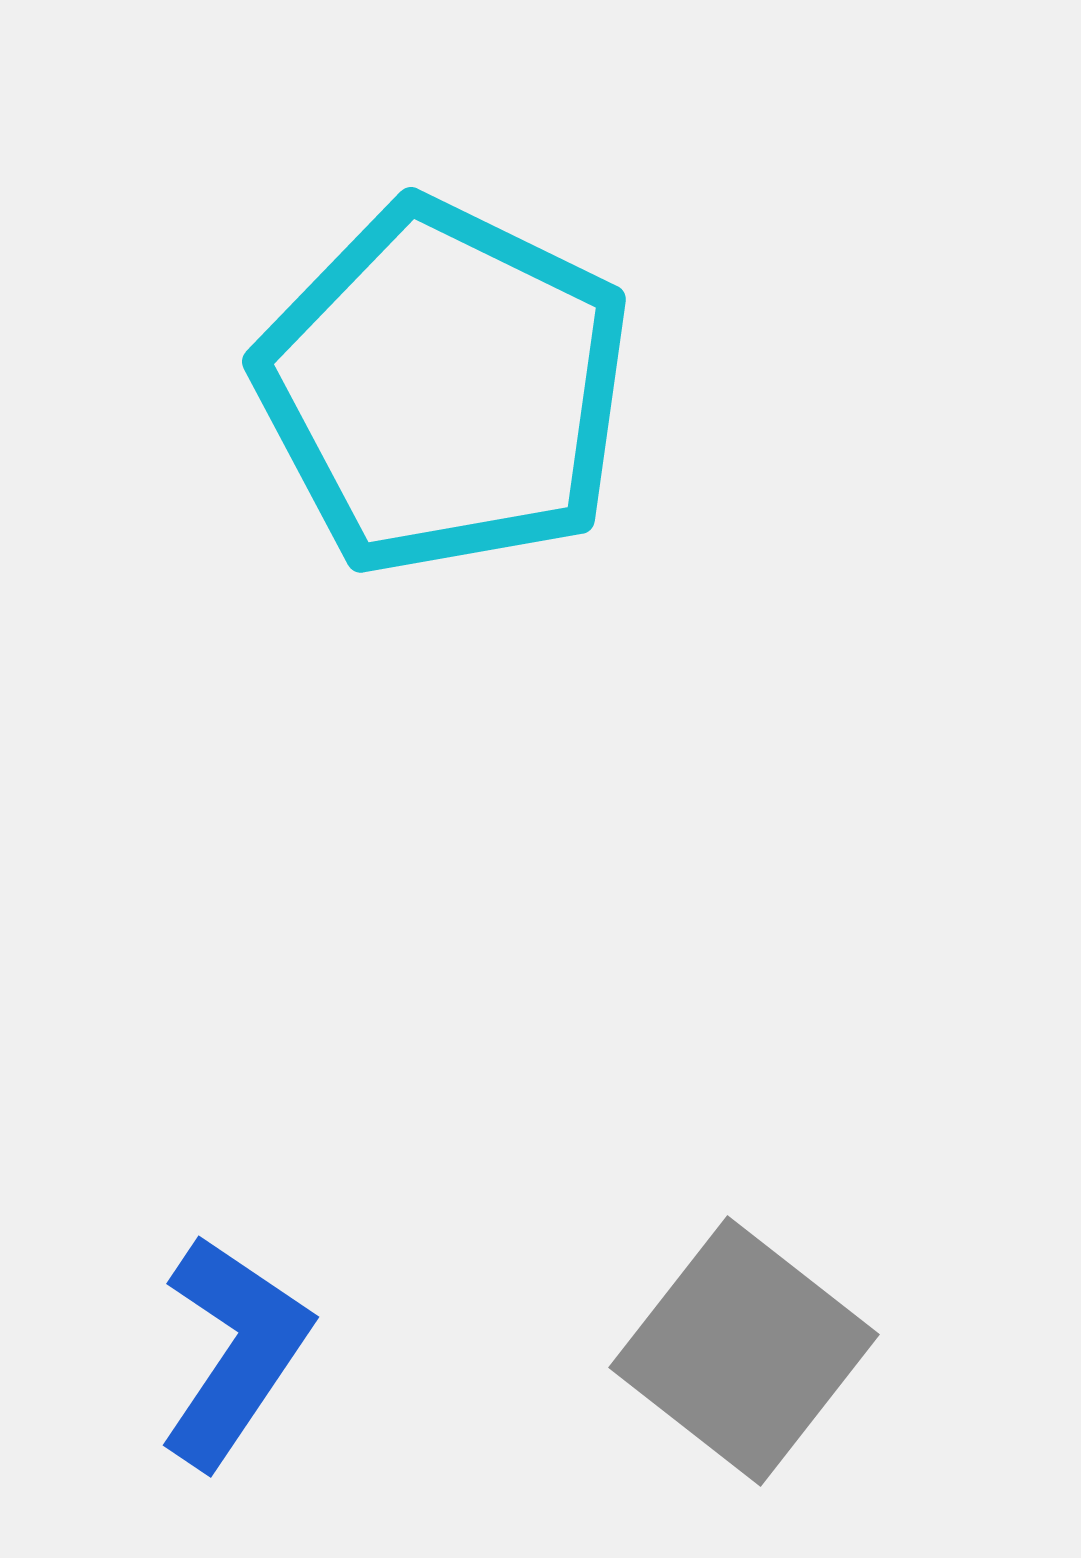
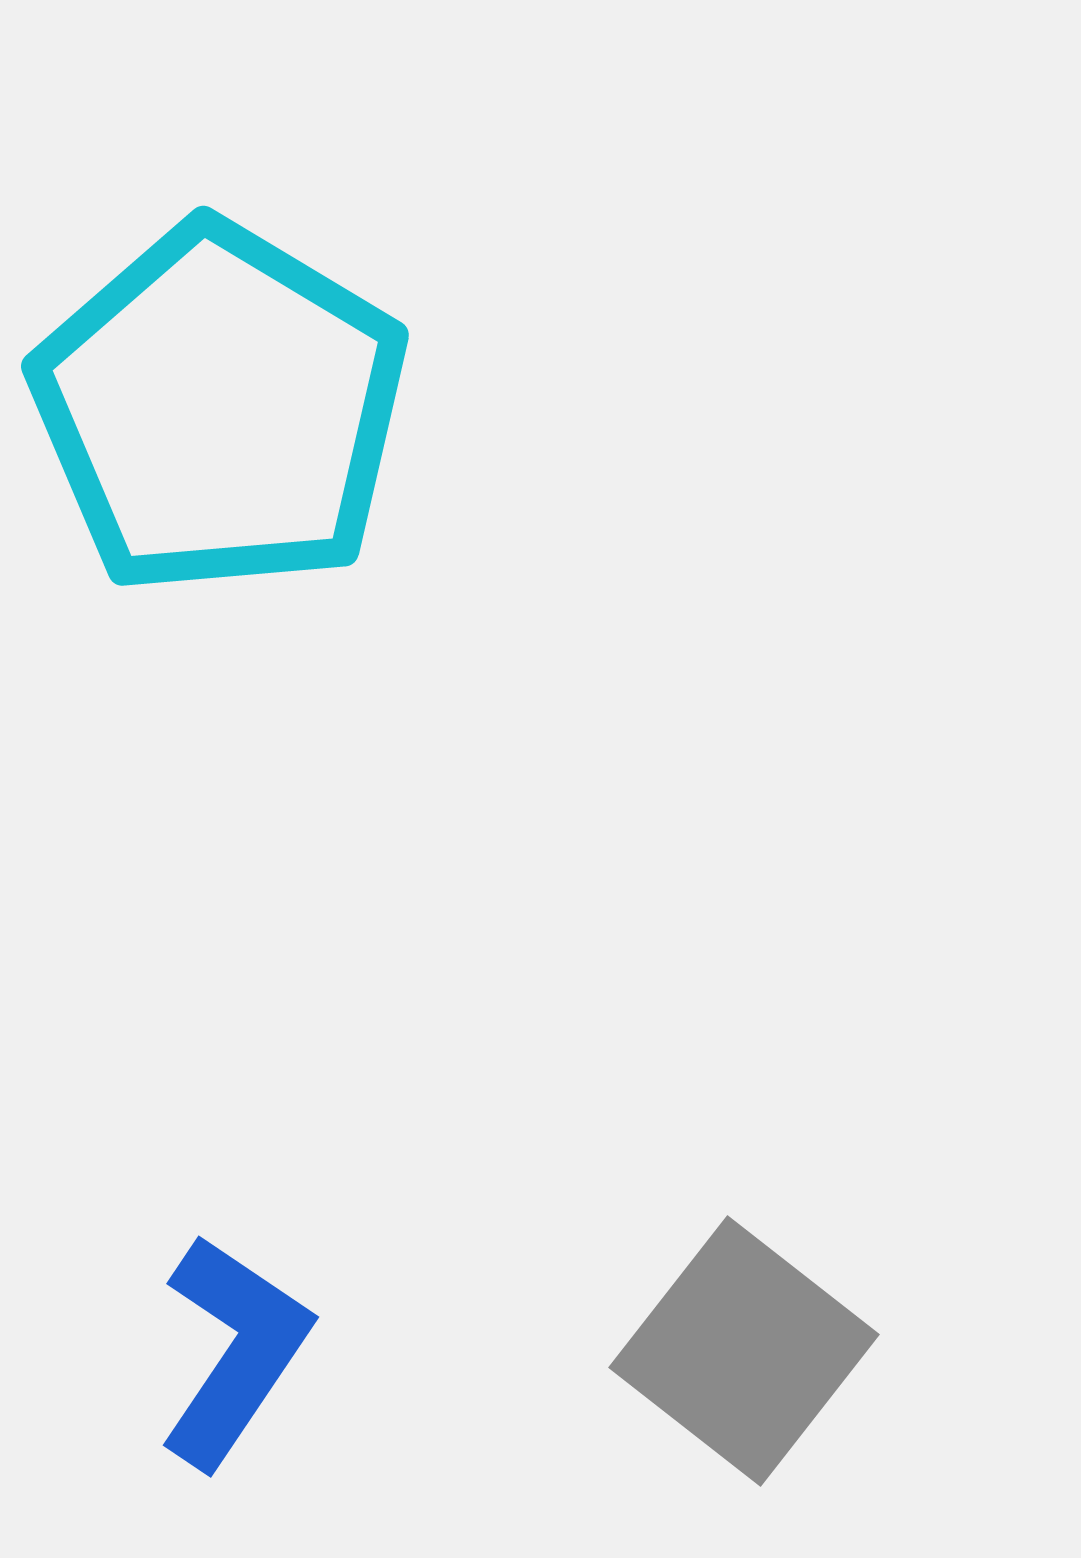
cyan pentagon: moved 224 px left, 21 px down; rotated 5 degrees clockwise
